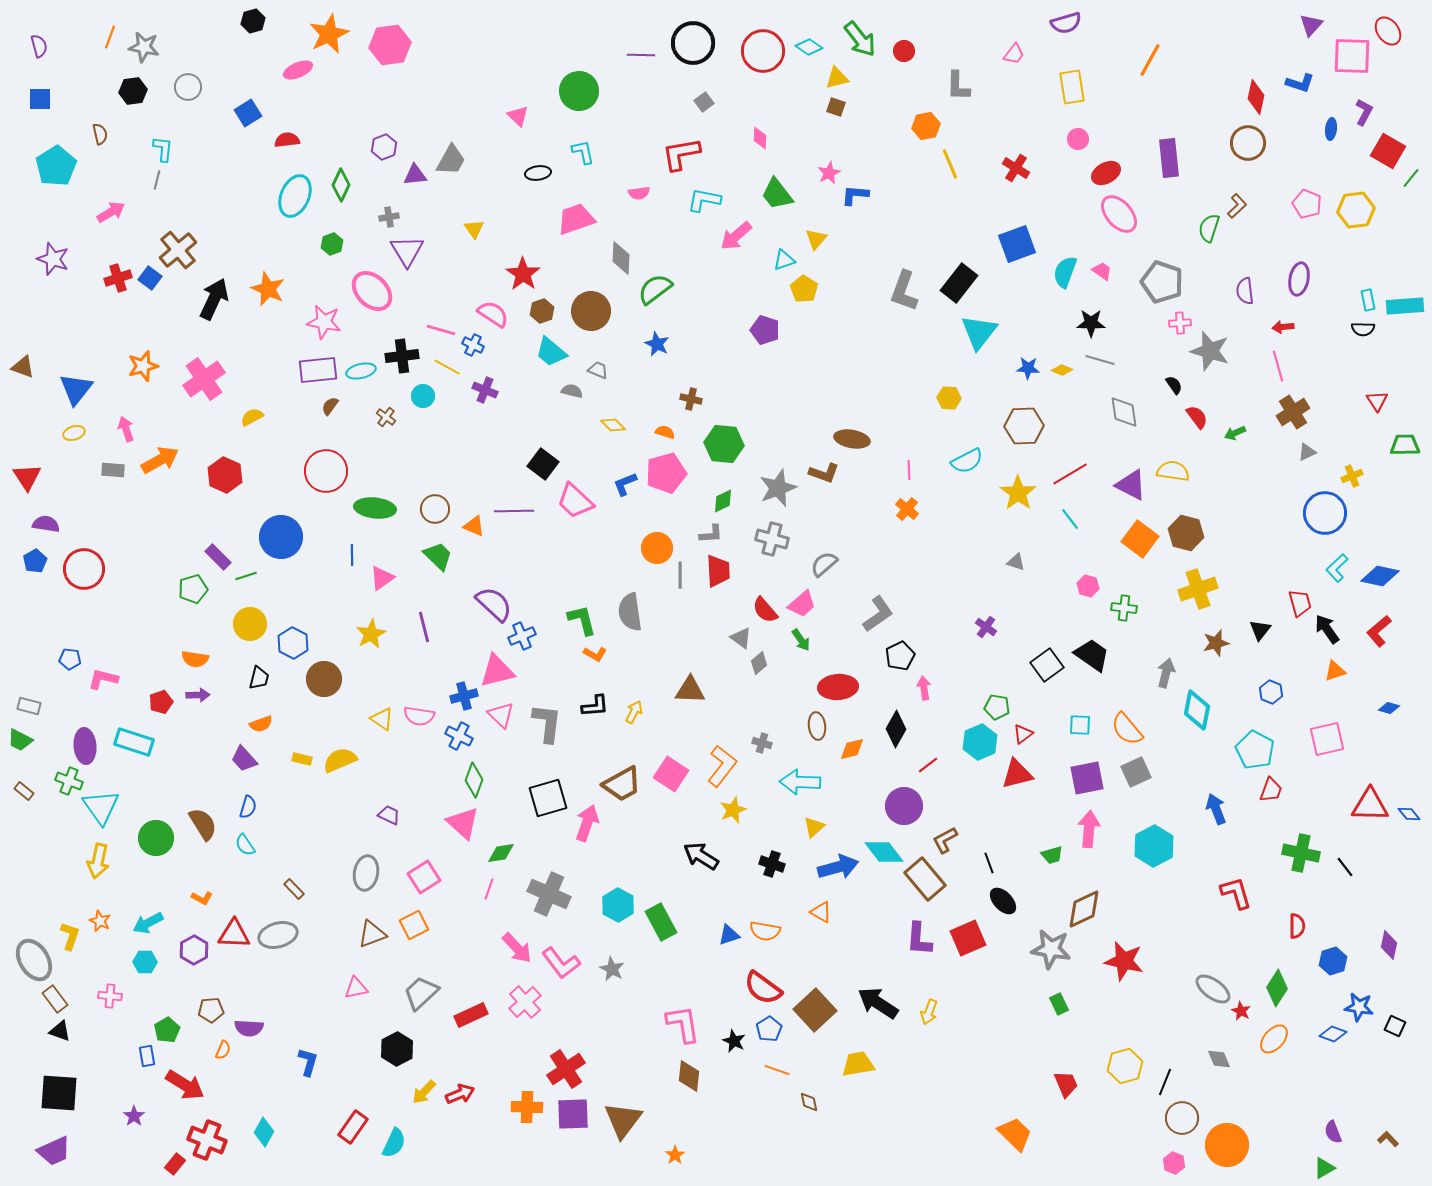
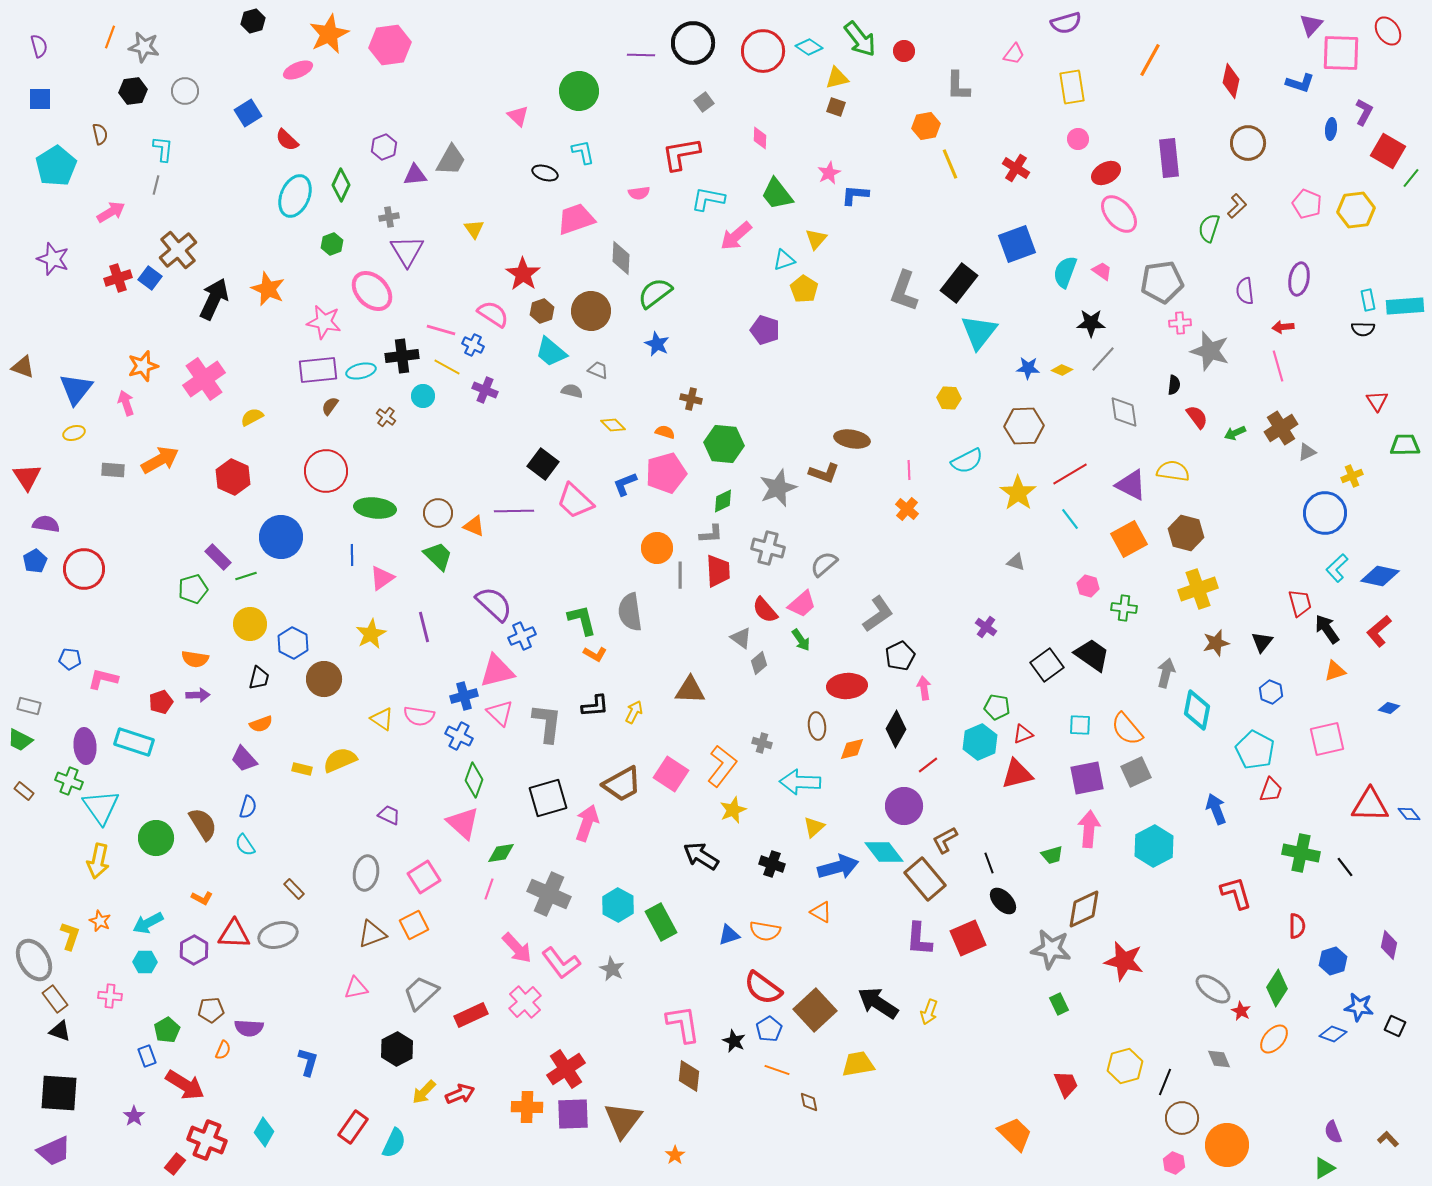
pink square at (1352, 56): moved 11 px left, 3 px up
gray circle at (188, 87): moved 3 px left, 4 px down
red diamond at (1256, 97): moved 25 px left, 16 px up
red semicircle at (287, 140): rotated 130 degrees counterclockwise
black ellipse at (538, 173): moved 7 px right; rotated 25 degrees clockwise
gray line at (157, 180): moved 1 px left, 5 px down
cyan L-shape at (704, 200): moved 4 px right, 1 px up
gray pentagon at (1162, 282): rotated 27 degrees counterclockwise
green semicircle at (655, 289): moved 4 px down
gray line at (1100, 360): moved 3 px right, 1 px up; rotated 64 degrees counterclockwise
black semicircle at (1174, 385): rotated 42 degrees clockwise
brown cross at (1293, 412): moved 12 px left, 16 px down
pink arrow at (126, 429): moved 26 px up
red hexagon at (225, 475): moved 8 px right, 2 px down
brown circle at (435, 509): moved 3 px right, 4 px down
gray cross at (772, 539): moved 4 px left, 9 px down
orange square at (1140, 539): moved 11 px left; rotated 24 degrees clockwise
black triangle at (1260, 630): moved 2 px right, 12 px down
red ellipse at (838, 687): moved 9 px right, 1 px up
pink triangle at (501, 715): moved 1 px left, 2 px up
red triangle at (1023, 734): rotated 15 degrees clockwise
yellow rectangle at (302, 759): moved 10 px down
blue rectangle at (147, 1056): rotated 10 degrees counterclockwise
